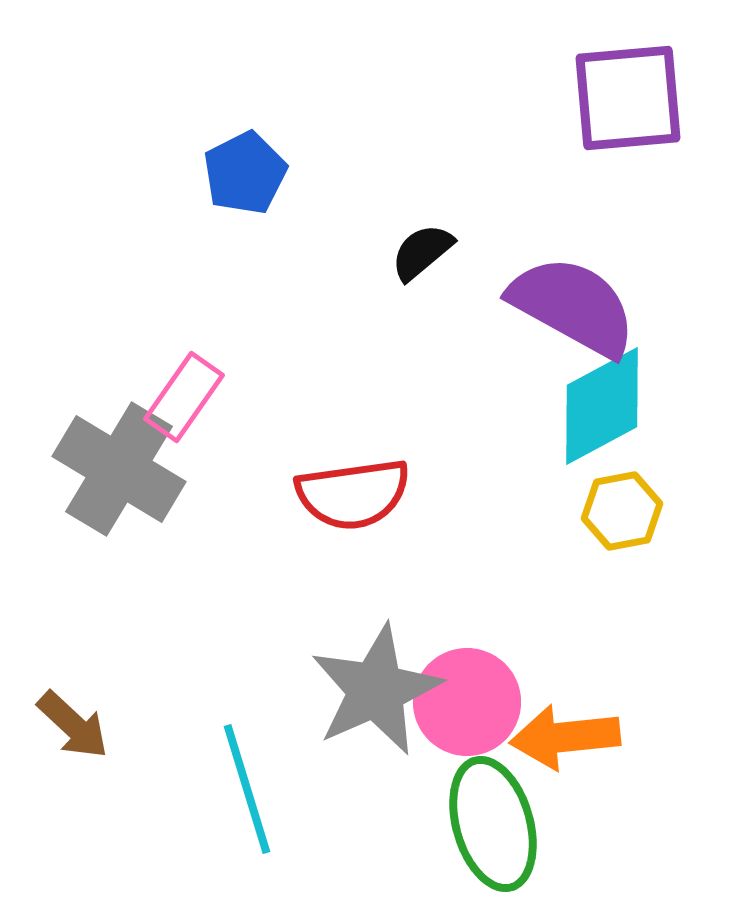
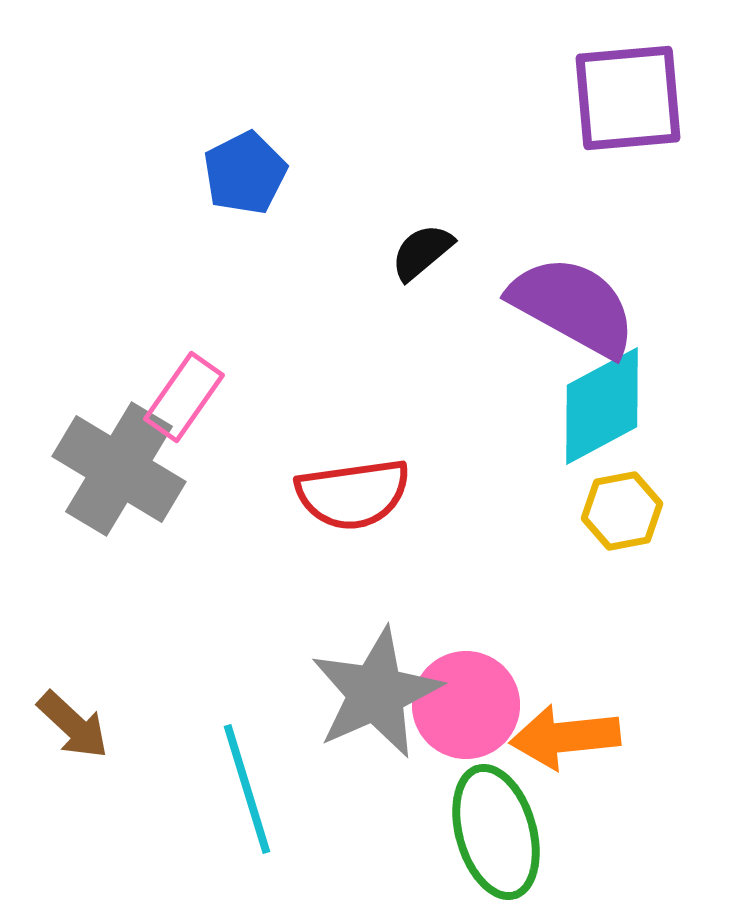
gray star: moved 3 px down
pink circle: moved 1 px left, 3 px down
green ellipse: moved 3 px right, 8 px down
